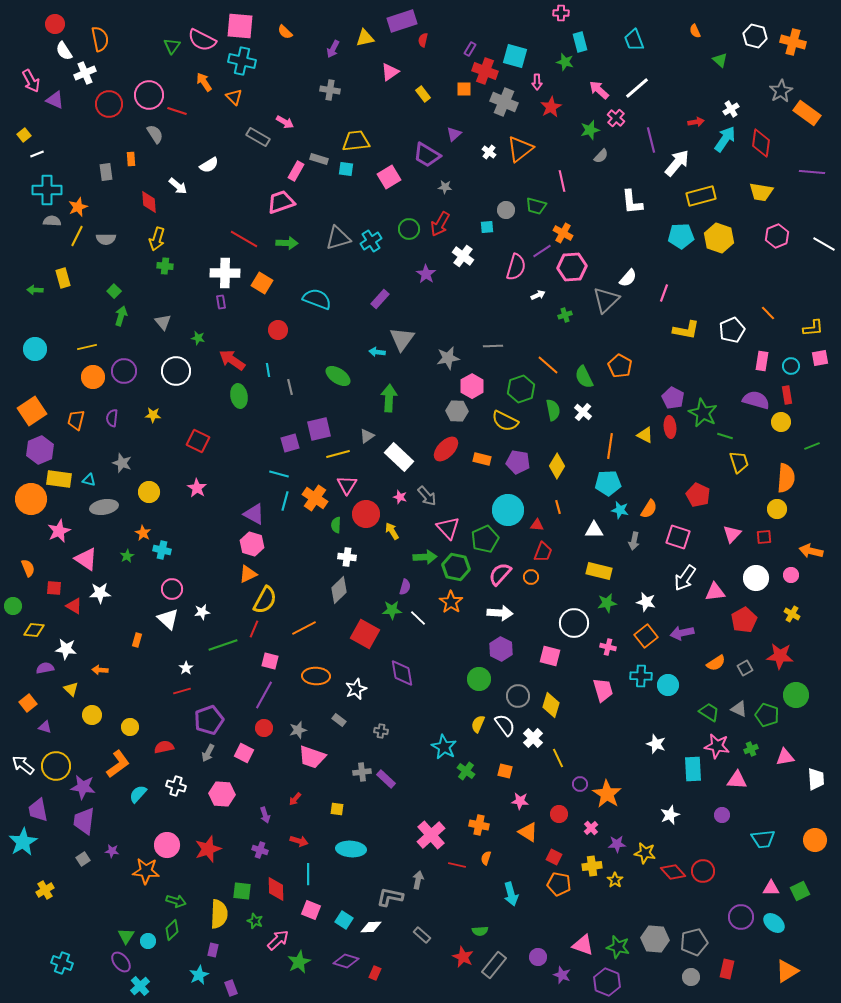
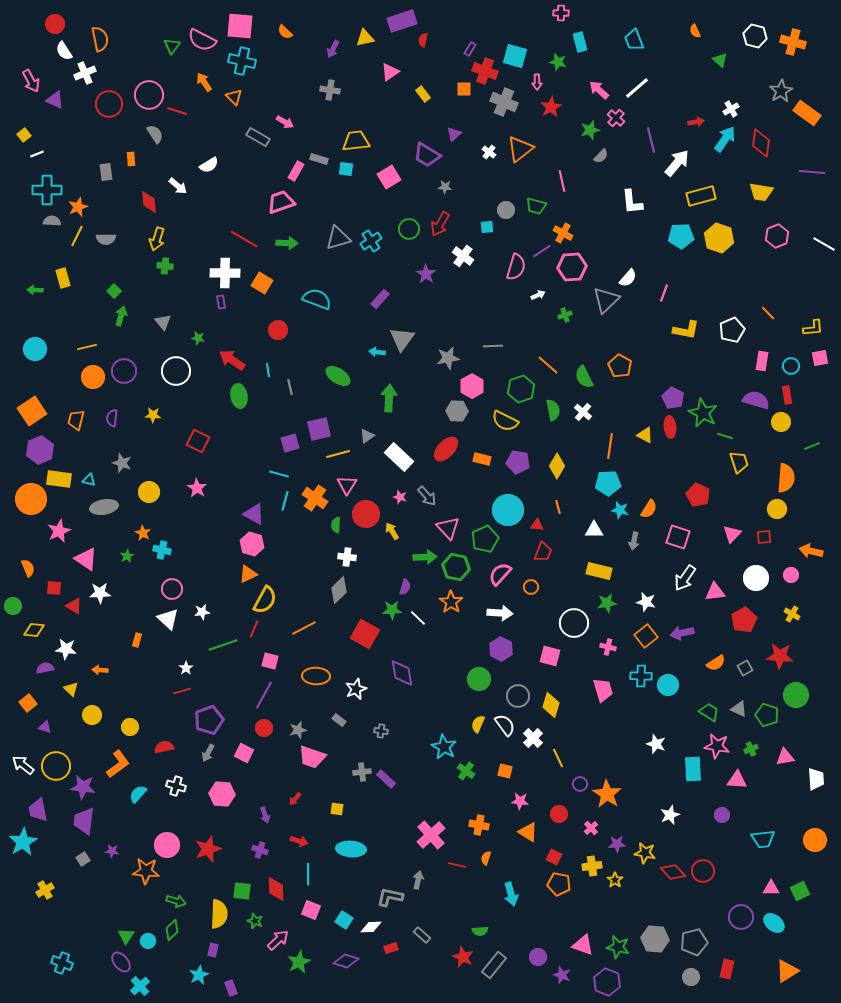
green star at (565, 62): moved 7 px left
orange circle at (531, 577): moved 10 px down
red rectangle at (375, 973): moved 16 px right, 25 px up; rotated 48 degrees clockwise
